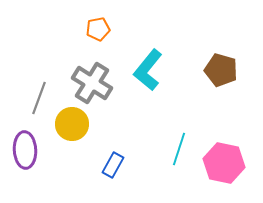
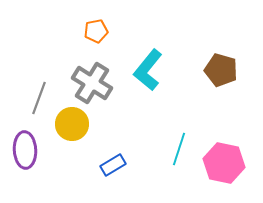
orange pentagon: moved 2 px left, 2 px down
blue rectangle: rotated 30 degrees clockwise
